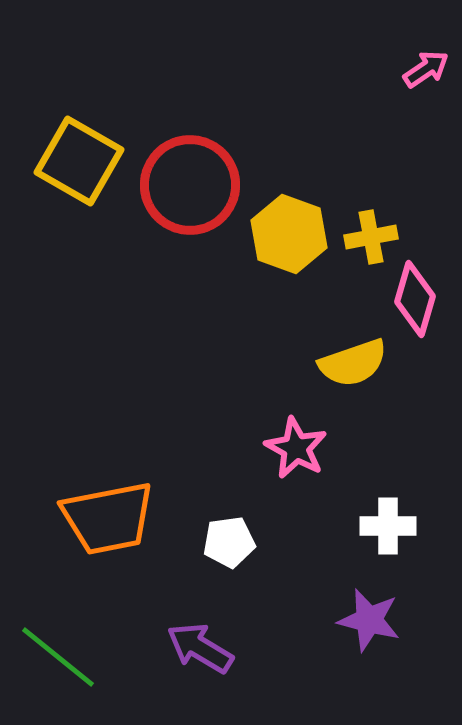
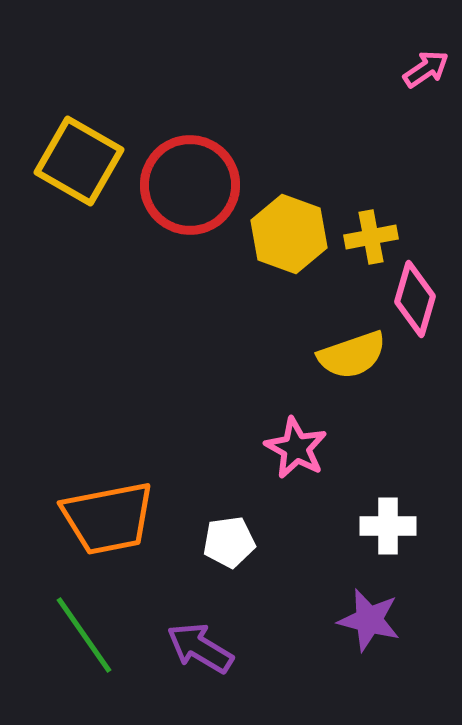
yellow semicircle: moved 1 px left, 8 px up
green line: moved 26 px right, 22 px up; rotated 16 degrees clockwise
